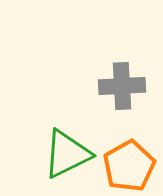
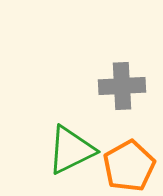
green triangle: moved 4 px right, 4 px up
